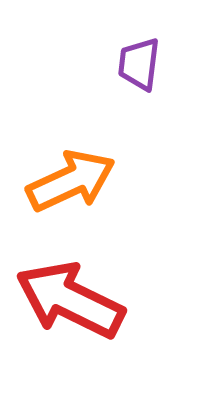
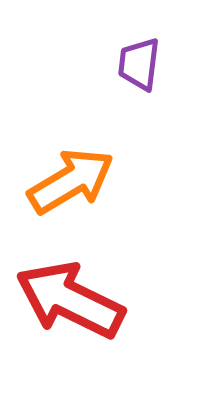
orange arrow: rotated 6 degrees counterclockwise
